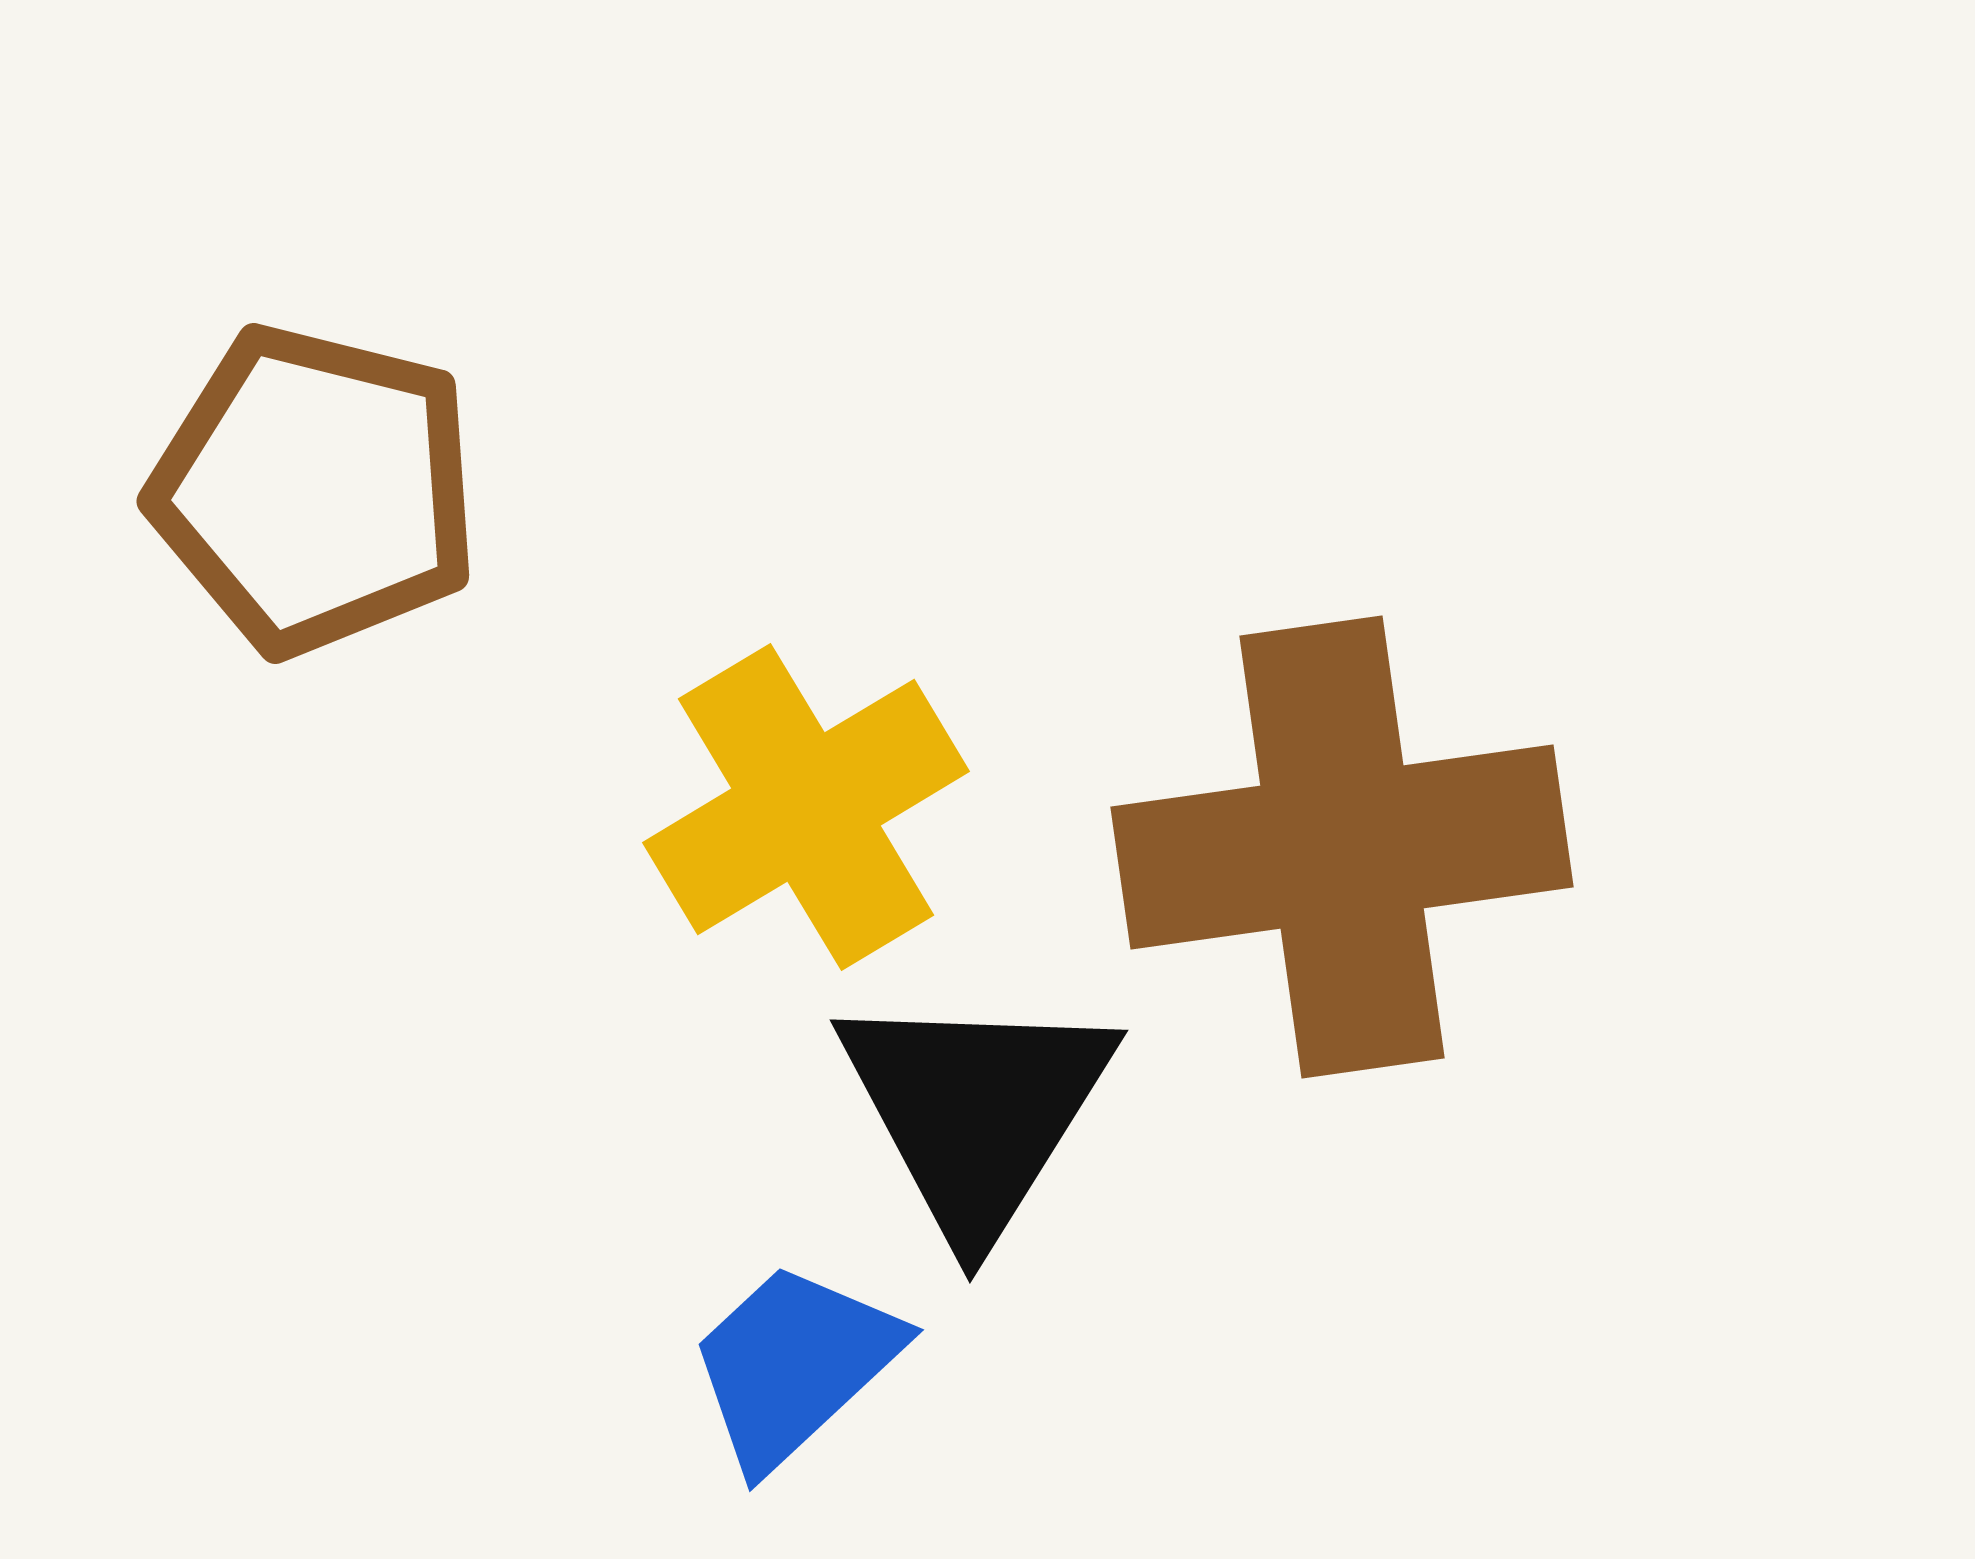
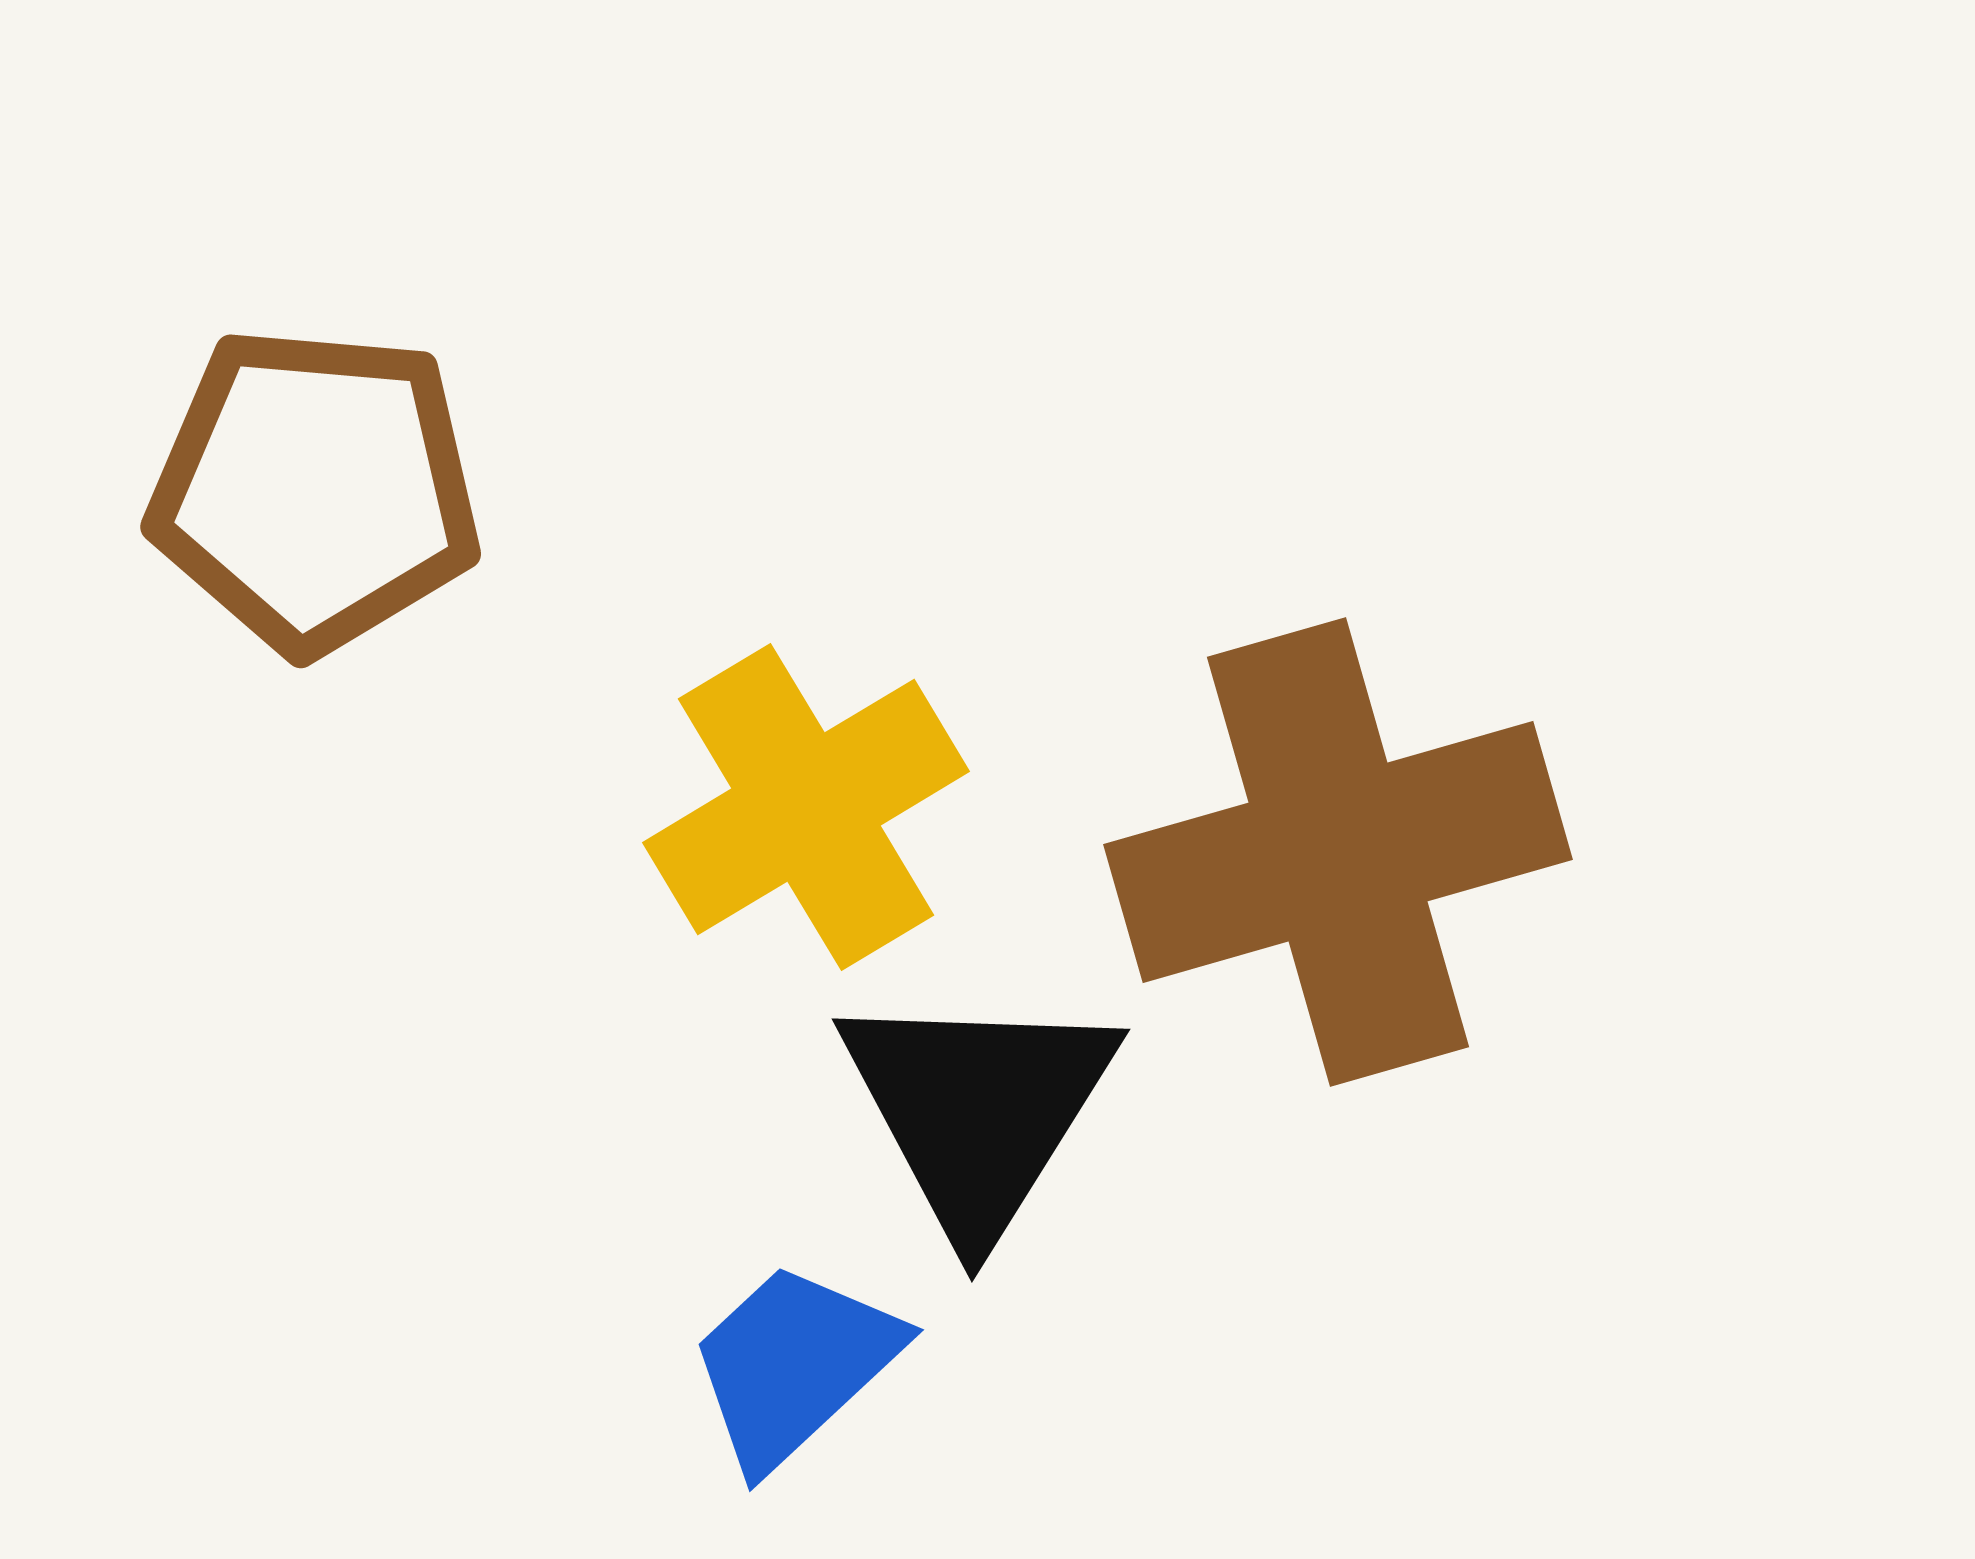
brown pentagon: rotated 9 degrees counterclockwise
brown cross: moved 4 px left, 5 px down; rotated 8 degrees counterclockwise
black triangle: moved 2 px right, 1 px up
